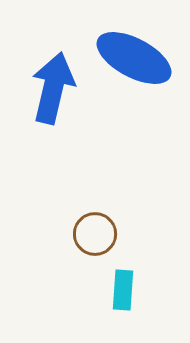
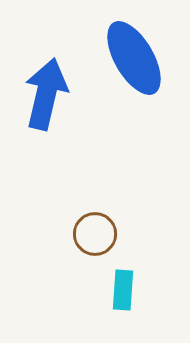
blue ellipse: rotated 32 degrees clockwise
blue arrow: moved 7 px left, 6 px down
